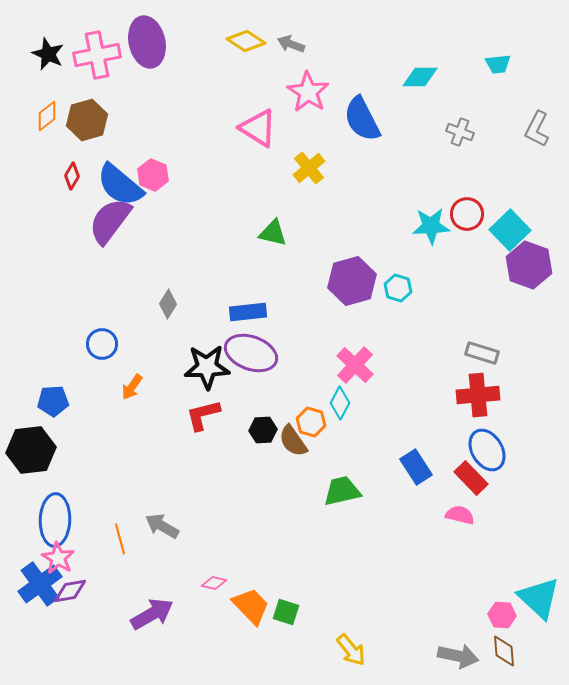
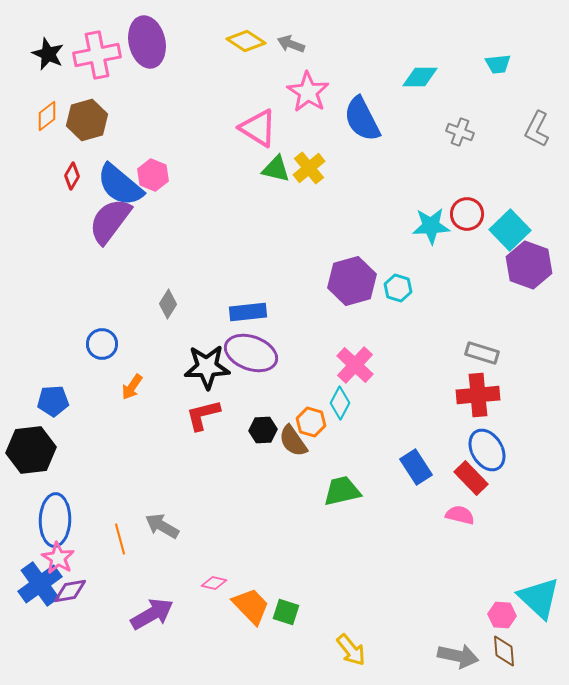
green triangle at (273, 233): moved 3 px right, 64 px up
